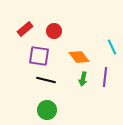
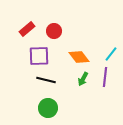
red rectangle: moved 2 px right
cyan line: moved 1 px left, 7 px down; rotated 63 degrees clockwise
purple square: rotated 10 degrees counterclockwise
green arrow: rotated 16 degrees clockwise
green circle: moved 1 px right, 2 px up
